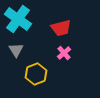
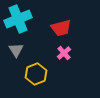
cyan cross: rotated 32 degrees clockwise
